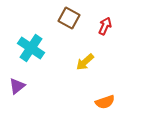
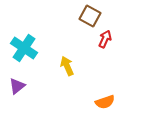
brown square: moved 21 px right, 2 px up
red arrow: moved 13 px down
cyan cross: moved 7 px left
yellow arrow: moved 18 px left, 4 px down; rotated 108 degrees clockwise
